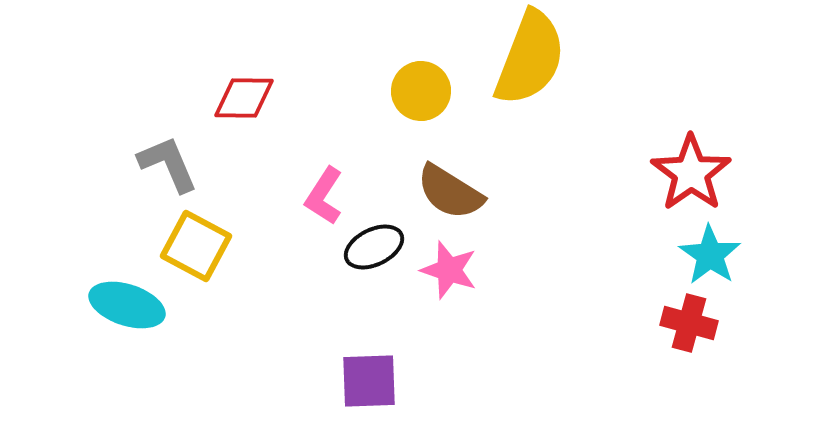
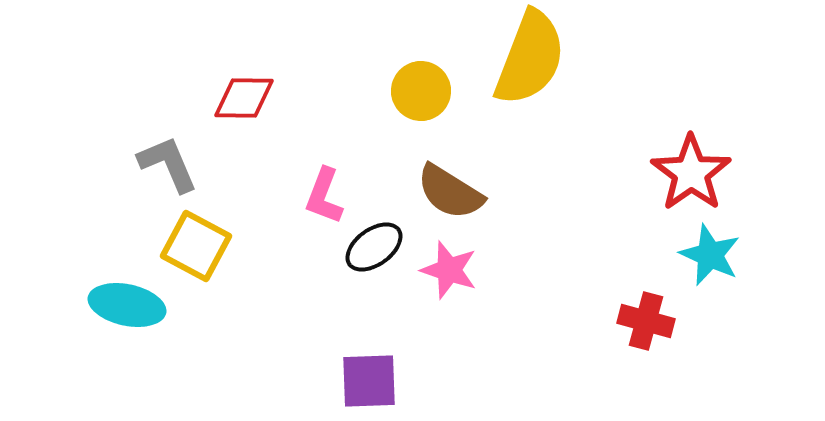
pink L-shape: rotated 12 degrees counterclockwise
black ellipse: rotated 10 degrees counterclockwise
cyan star: rotated 10 degrees counterclockwise
cyan ellipse: rotated 6 degrees counterclockwise
red cross: moved 43 px left, 2 px up
